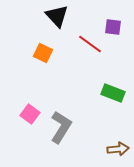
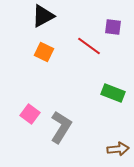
black triangle: moved 14 px left; rotated 45 degrees clockwise
red line: moved 1 px left, 2 px down
orange square: moved 1 px right, 1 px up
